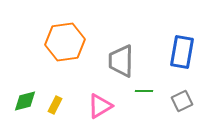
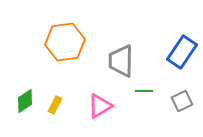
blue rectangle: rotated 24 degrees clockwise
green diamond: rotated 20 degrees counterclockwise
